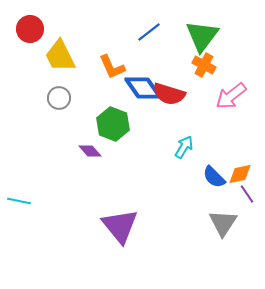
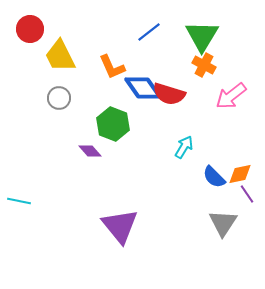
green triangle: rotated 6 degrees counterclockwise
